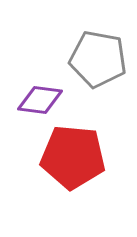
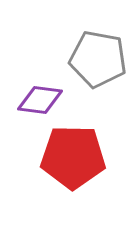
red pentagon: rotated 4 degrees counterclockwise
